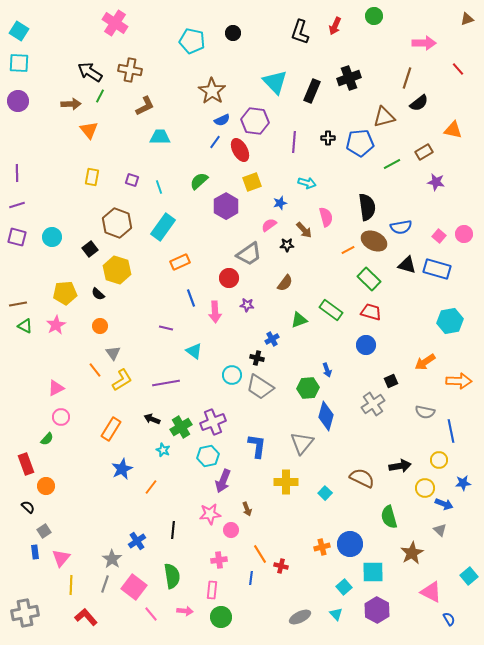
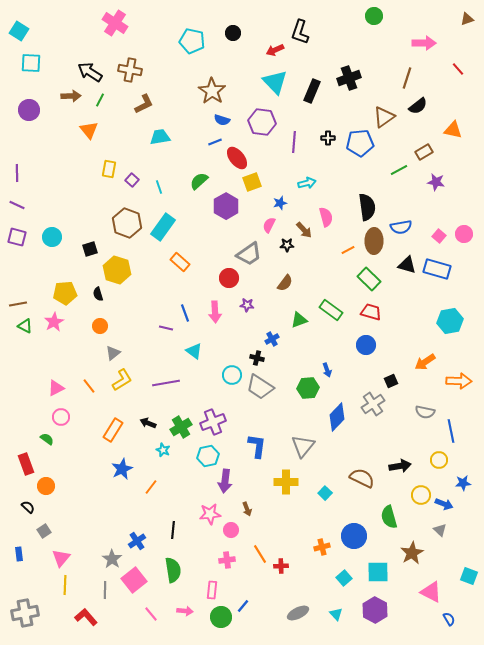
red arrow at (335, 26): moved 60 px left, 24 px down; rotated 42 degrees clockwise
cyan square at (19, 63): moved 12 px right
green line at (100, 96): moved 4 px down
purple circle at (18, 101): moved 11 px right, 9 px down
black semicircle at (419, 103): moved 1 px left, 3 px down
brown arrow at (71, 104): moved 8 px up
brown L-shape at (145, 106): moved 1 px left, 2 px up
brown triangle at (384, 117): rotated 20 degrees counterclockwise
blue semicircle at (222, 120): rotated 42 degrees clockwise
purple hexagon at (255, 121): moved 7 px right, 1 px down
cyan trapezoid at (160, 137): rotated 10 degrees counterclockwise
blue line at (215, 142): rotated 32 degrees clockwise
red ellipse at (240, 150): moved 3 px left, 8 px down; rotated 10 degrees counterclockwise
green line at (392, 164): moved 7 px right, 6 px down
yellow rectangle at (92, 177): moved 17 px right, 8 px up
purple square at (132, 180): rotated 24 degrees clockwise
cyan arrow at (307, 183): rotated 30 degrees counterclockwise
purple line at (17, 205): rotated 42 degrees clockwise
brown hexagon at (117, 223): moved 10 px right
pink semicircle at (269, 225): rotated 28 degrees counterclockwise
brown ellipse at (374, 241): rotated 65 degrees clockwise
black square at (90, 249): rotated 21 degrees clockwise
orange rectangle at (180, 262): rotated 66 degrees clockwise
black semicircle at (98, 294): rotated 32 degrees clockwise
blue line at (191, 298): moved 6 px left, 15 px down
pink star at (56, 325): moved 2 px left, 3 px up
gray triangle at (113, 353): rotated 28 degrees clockwise
orange line at (95, 370): moved 6 px left, 16 px down
blue diamond at (326, 416): moved 11 px right, 1 px down; rotated 28 degrees clockwise
black arrow at (152, 419): moved 4 px left, 4 px down
orange rectangle at (111, 429): moved 2 px right, 1 px down
green semicircle at (47, 439): rotated 96 degrees counterclockwise
gray triangle at (302, 443): moved 1 px right, 3 px down
purple arrow at (223, 481): moved 2 px right; rotated 15 degrees counterclockwise
yellow circle at (425, 488): moved 4 px left, 7 px down
blue circle at (350, 544): moved 4 px right, 8 px up
blue rectangle at (35, 552): moved 16 px left, 2 px down
pink cross at (219, 560): moved 8 px right
red cross at (281, 566): rotated 16 degrees counterclockwise
cyan square at (373, 572): moved 5 px right
green semicircle at (172, 576): moved 1 px right, 6 px up
cyan square at (469, 576): rotated 30 degrees counterclockwise
blue line at (251, 578): moved 8 px left, 28 px down; rotated 32 degrees clockwise
gray line at (105, 584): moved 6 px down; rotated 18 degrees counterclockwise
yellow line at (71, 585): moved 6 px left
pink square at (134, 587): moved 7 px up; rotated 15 degrees clockwise
cyan square at (344, 587): moved 9 px up
purple hexagon at (377, 610): moved 2 px left
gray ellipse at (300, 617): moved 2 px left, 4 px up
